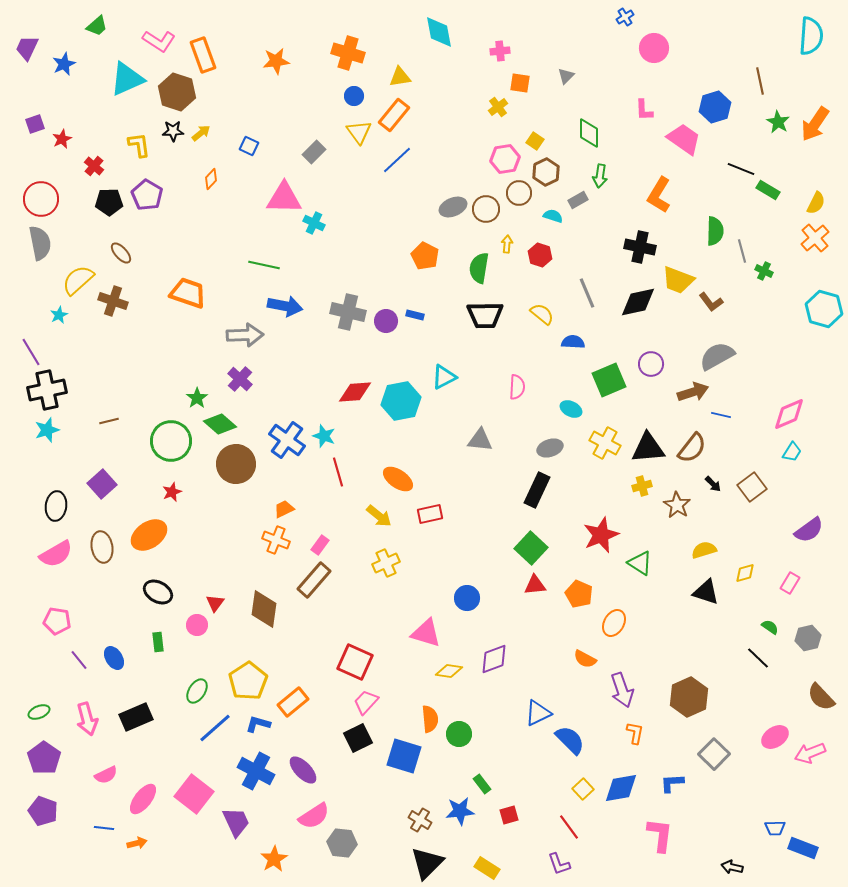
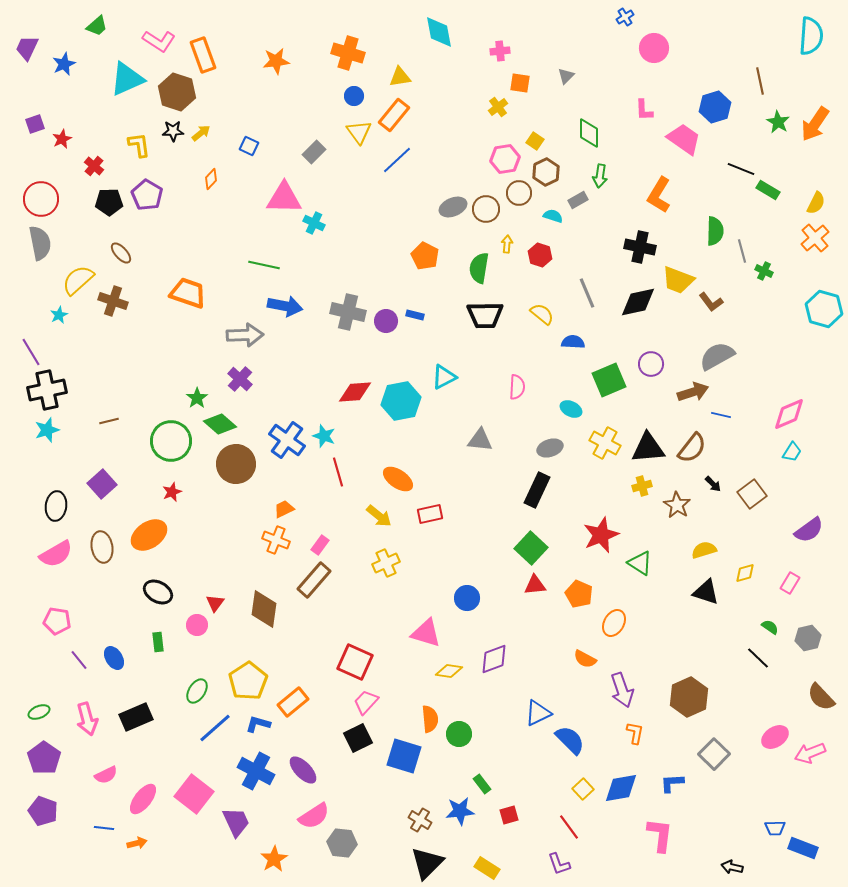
brown square at (752, 487): moved 7 px down
